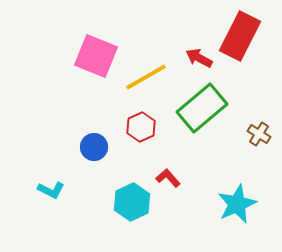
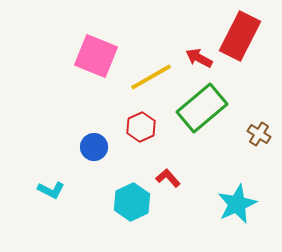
yellow line: moved 5 px right
